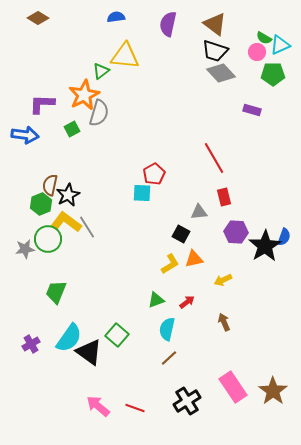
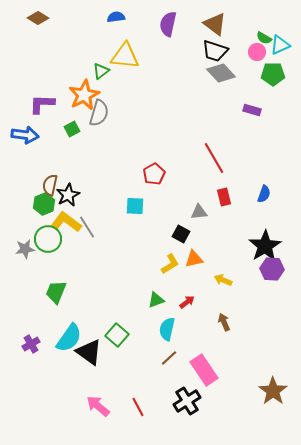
cyan square at (142, 193): moved 7 px left, 13 px down
green hexagon at (41, 204): moved 3 px right
purple hexagon at (236, 232): moved 36 px right, 37 px down
blue semicircle at (284, 237): moved 20 px left, 43 px up
yellow arrow at (223, 280): rotated 48 degrees clockwise
pink rectangle at (233, 387): moved 29 px left, 17 px up
red line at (135, 408): moved 3 px right, 1 px up; rotated 42 degrees clockwise
